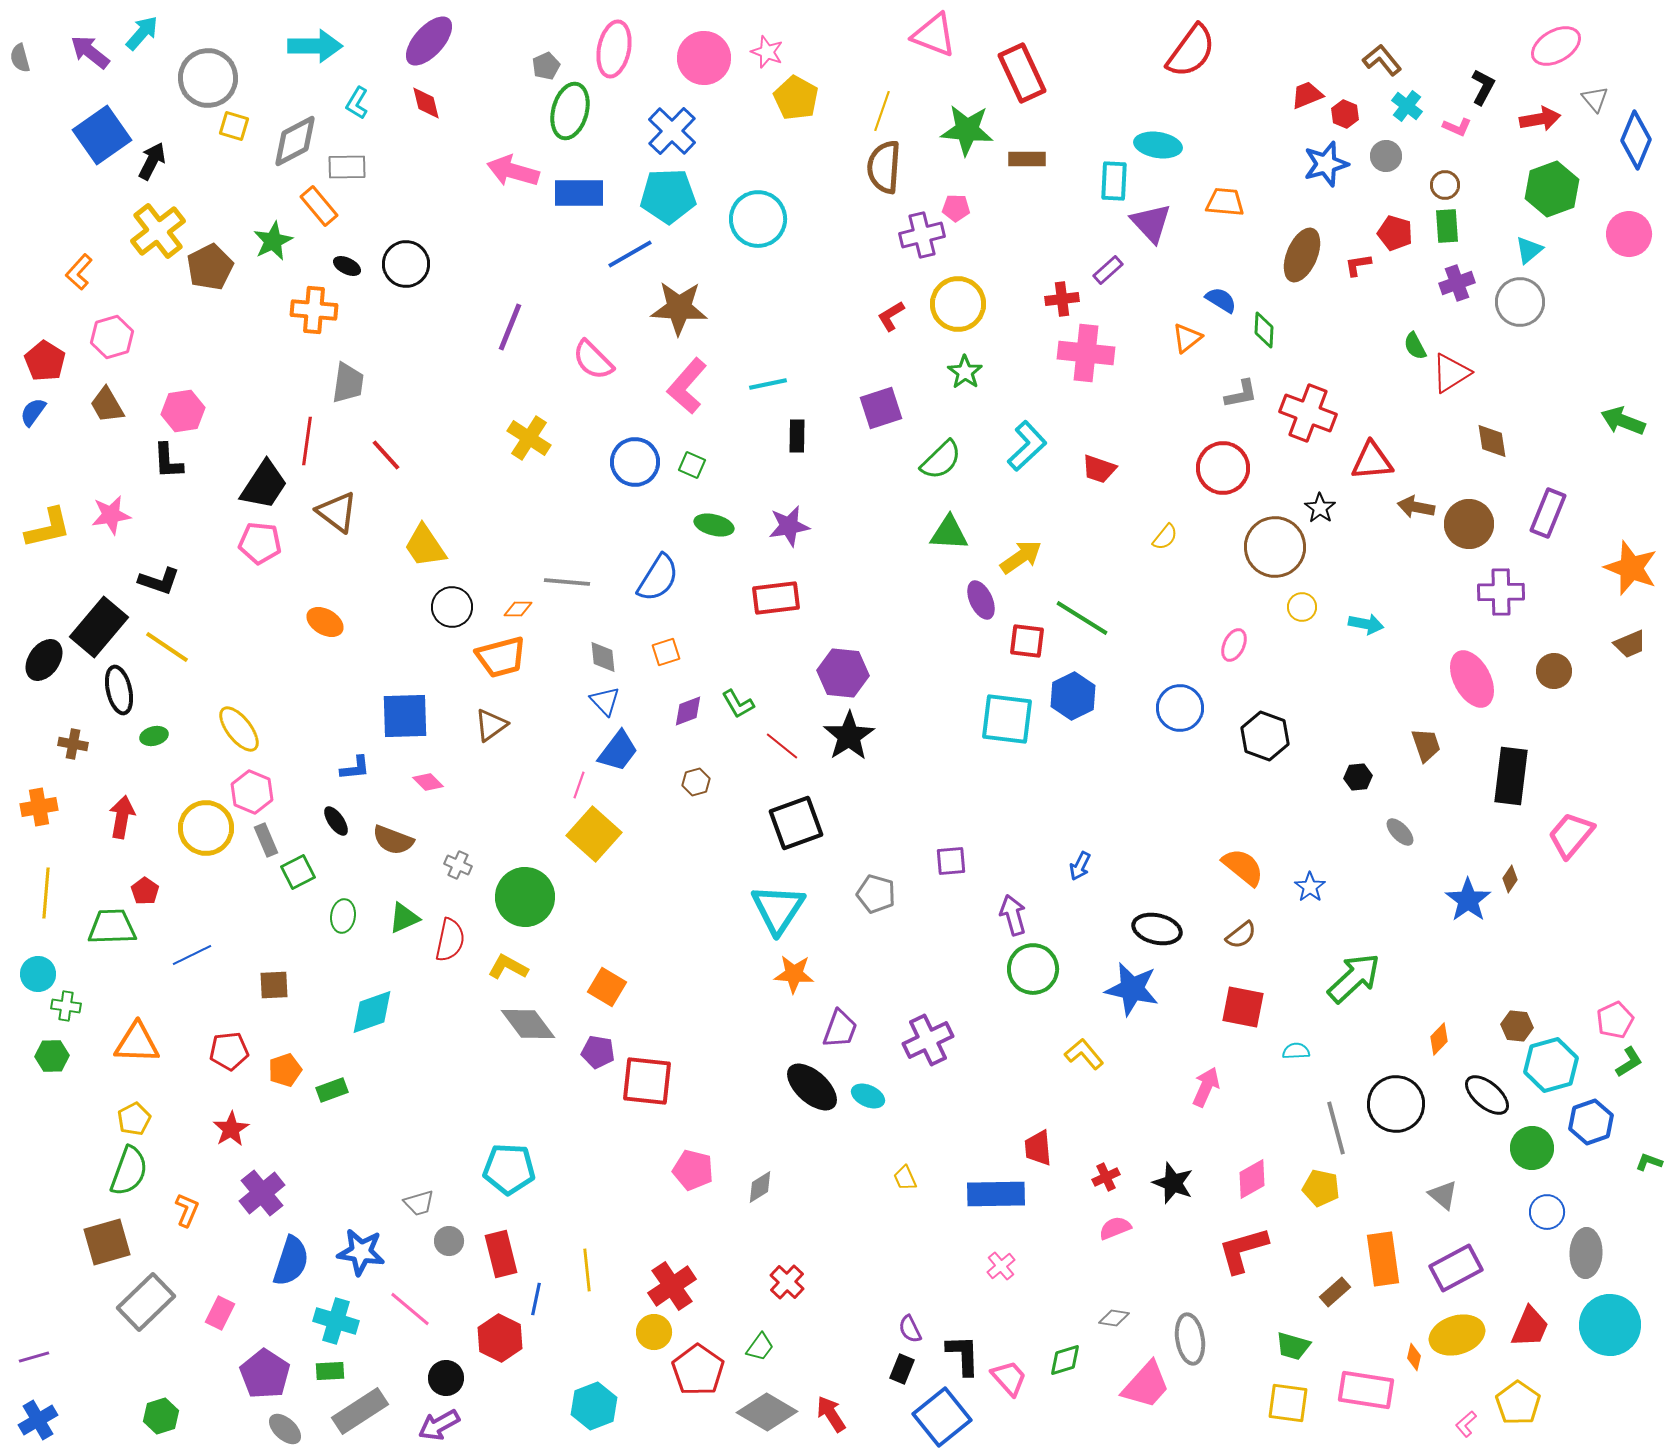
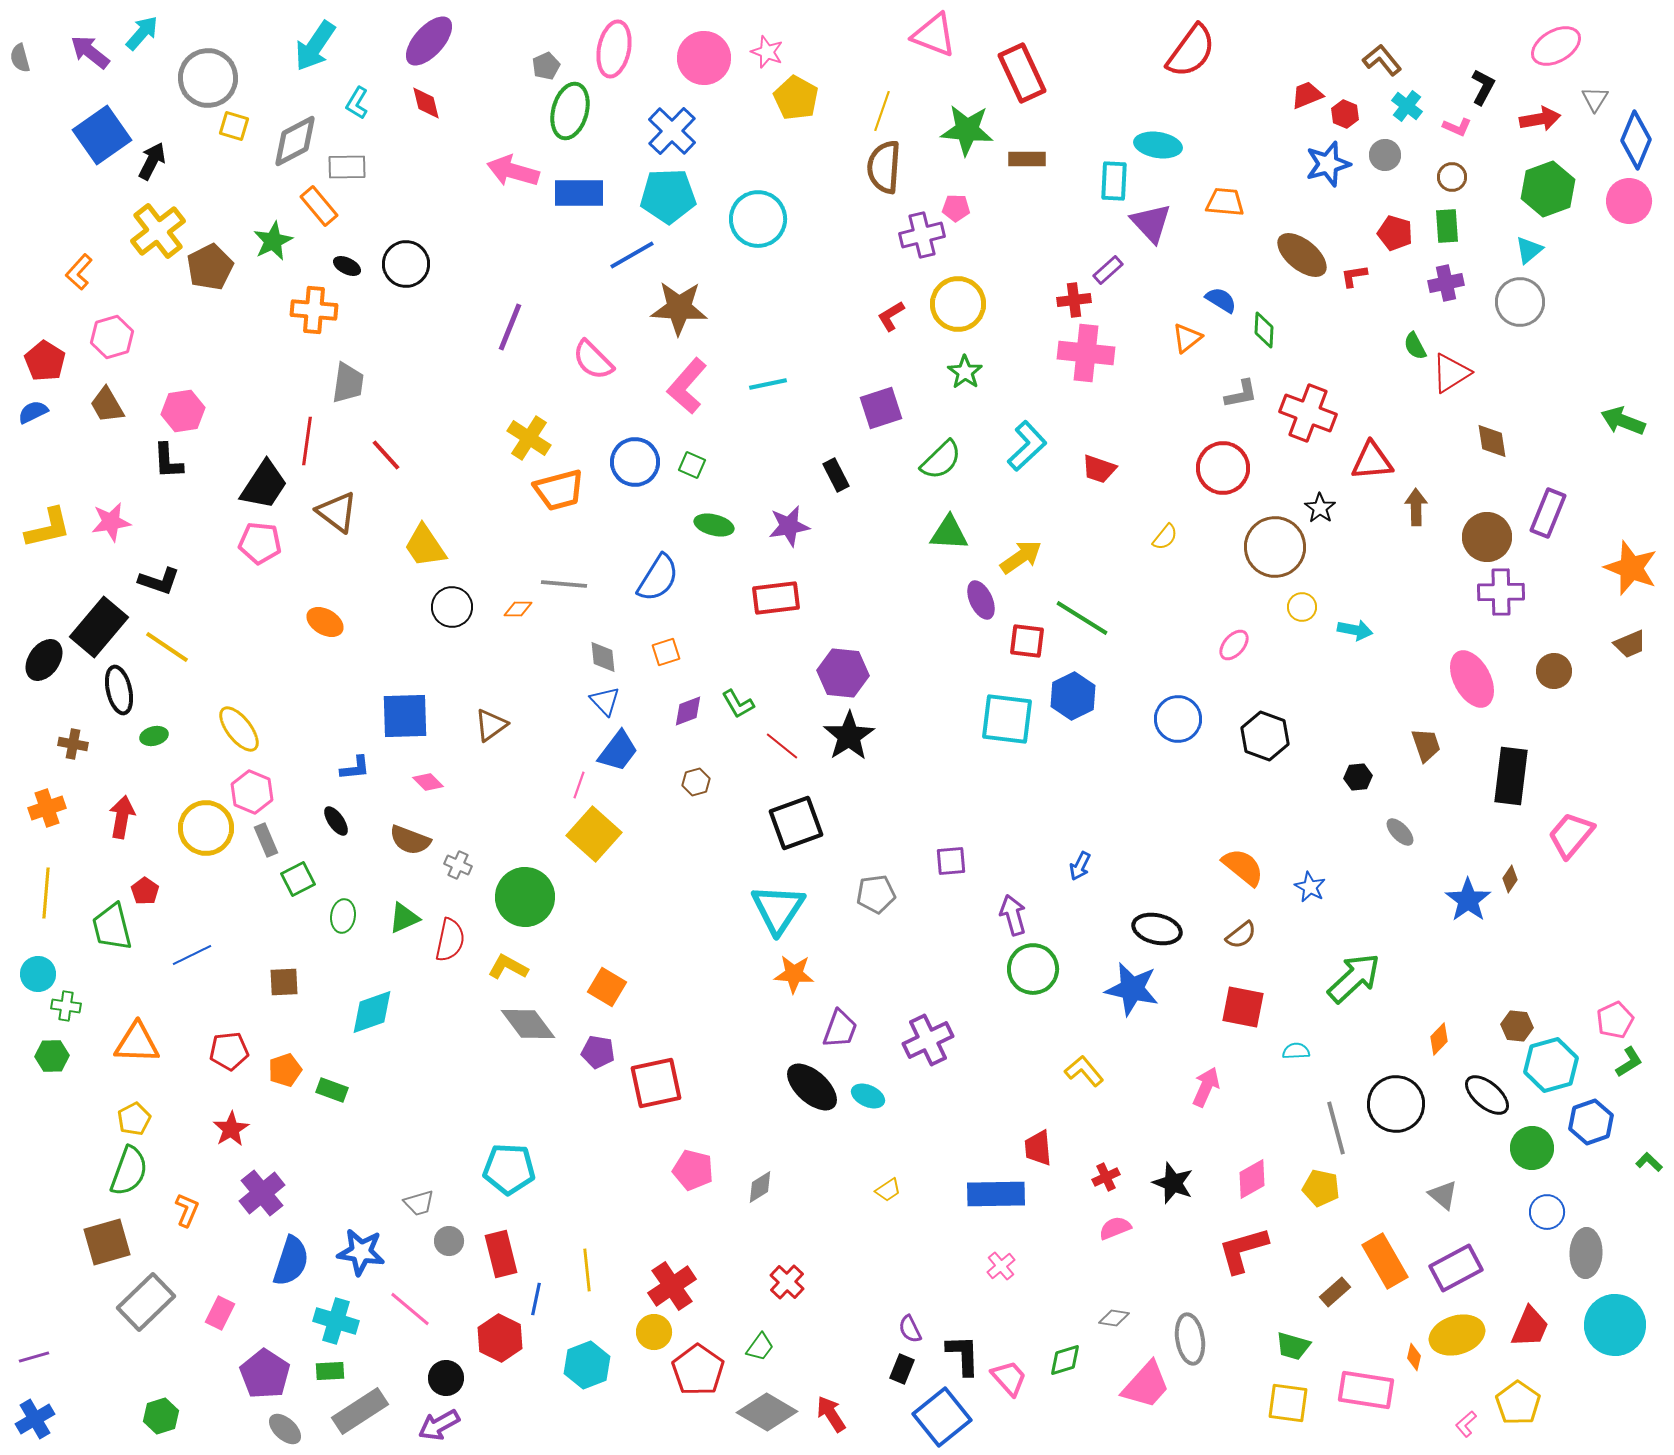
cyan arrow at (315, 46): rotated 124 degrees clockwise
gray triangle at (1595, 99): rotated 12 degrees clockwise
gray circle at (1386, 156): moved 1 px left, 1 px up
blue star at (1326, 164): moved 2 px right
brown circle at (1445, 185): moved 7 px right, 8 px up
green hexagon at (1552, 189): moved 4 px left
pink circle at (1629, 234): moved 33 px up
blue line at (630, 254): moved 2 px right, 1 px down
brown ellipse at (1302, 255): rotated 74 degrees counterclockwise
red L-shape at (1358, 265): moved 4 px left, 11 px down
purple cross at (1457, 283): moved 11 px left; rotated 8 degrees clockwise
red cross at (1062, 299): moved 12 px right, 1 px down
blue semicircle at (33, 412): rotated 28 degrees clockwise
black rectangle at (797, 436): moved 39 px right, 39 px down; rotated 28 degrees counterclockwise
brown arrow at (1416, 507): rotated 78 degrees clockwise
pink star at (111, 515): moved 7 px down
brown circle at (1469, 524): moved 18 px right, 13 px down
gray line at (567, 582): moved 3 px left, 2 px down
cyan arrow at (1366, 624): moved 11 px left, 6 px down
pink ellipse at (1234, 645): rotated 16 degrees clockwise
orange trapezoid at (501, 657): moved 58 px right, 167 px up
blue circle at (1180, 708): moved 2 px left, 11 px down
orange cross at (39, 807): moved 8 px right, 1 px down; rotated 9 degrees counterclockwise
brown semicircle at (393, 840): moved 17 px right
green square at (298, 872): moved 7 px down
blue star at (1310, 887): rotated 8 degrees counterclockwise
gray pentagon at (876, 894): rotated 24 degrees counterclockwise
green trapezoid at (112, 927): rotated 102 degrees counterclockwise
brown square at (274, 985): moved 10 px right, 3 px up
yellow L-shape at (1084, 1054): moved 17 px down
red square at (647, 1081): moved 9 px right, 2 px down; rotated 18 degrees counterclockwise
green rectangle at (332, 1090): rotated 40 degrees clockwise
green L-shape at (1649, 1162): rotated 24 degrees clockwise
yellow trapezoid at (905, 1178): moved 17 px left, 12 px down; rotated 100 degrees counterclockwise
orange rectangle at (1383, 1259): moved 2 px right, 2 px down; rotated 22 degrees counterclockwise
cyan circle at (1610, 1325): moved 5 px right
cyan hexagon at (594, 1406): moved 7 px left, 41 px up
blue cross at (38, 1420): moved 3 px left, 1 px up
